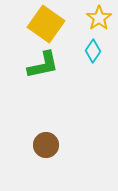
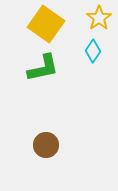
green L-shape: moved 3 px down
